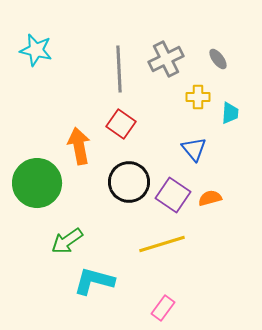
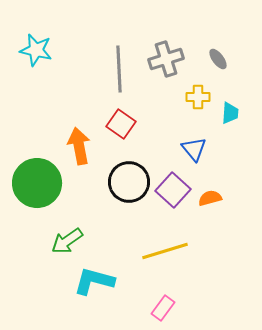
gray cross: rotated 8 degrees clockwise
purple square: moved 5 px up; rotated 8 degrees clockwise
yellow line: moved 3 px right, 7 px down
